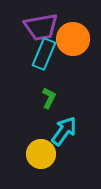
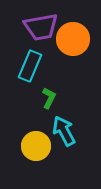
cyan rectangle: moved 14 px left, 12 px down
cyan arrow: rotated 64 degrees counterclockwise
yellow circle: moved 5 px left, 8 px up
